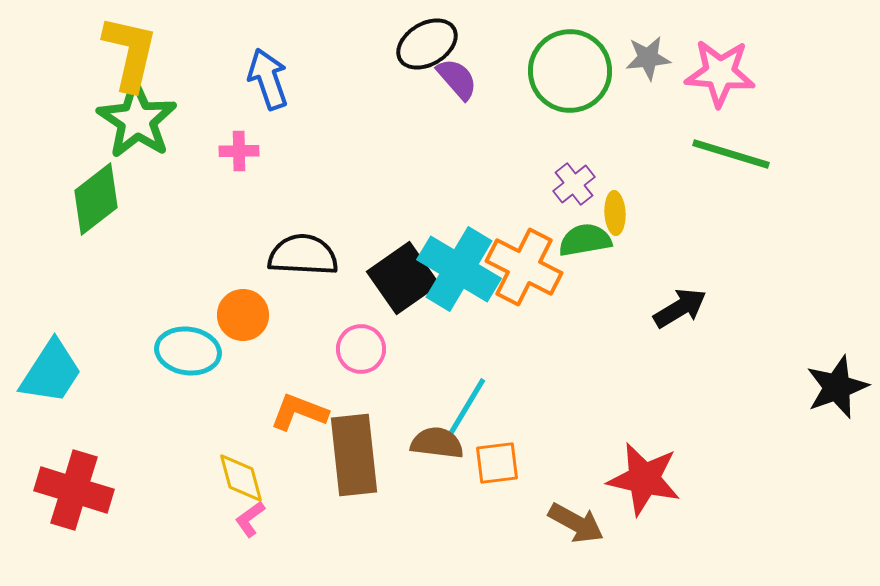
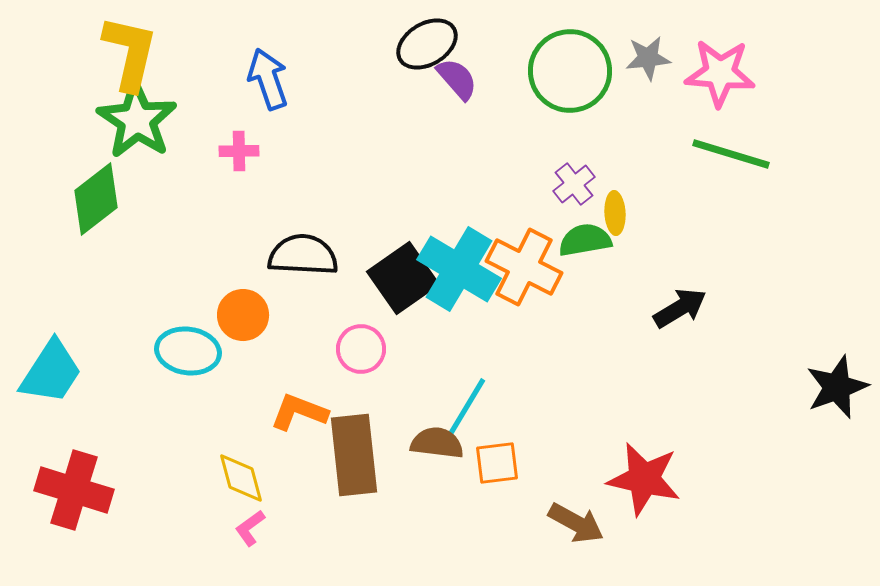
pink L-shape: moved 9 px down
